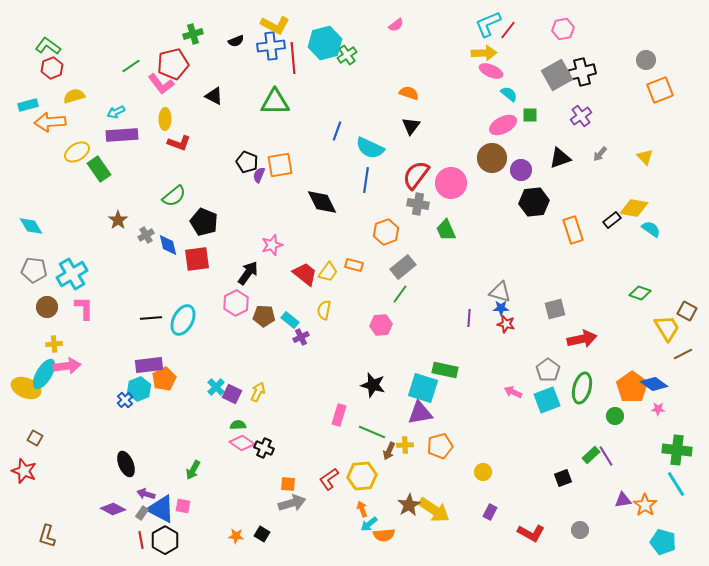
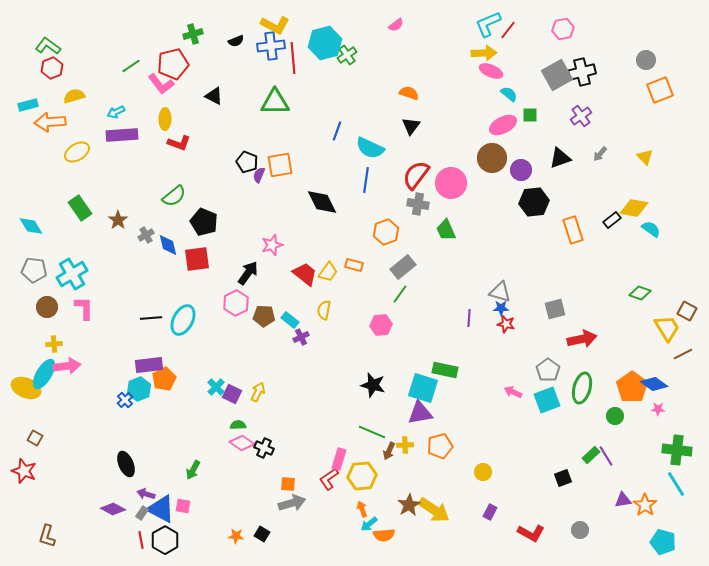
green rectangle at (99, 169): moved 19 px left, 39 px down
pink rectangle at (339, 415): moved 44 px down
